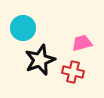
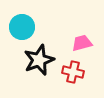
cyan circle: moved 1 px left, 1 px up
black star: moved 1 px left
